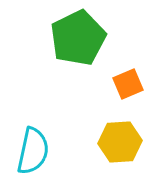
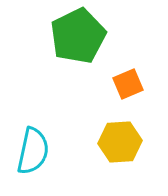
green pentagon: moved 2 px up
